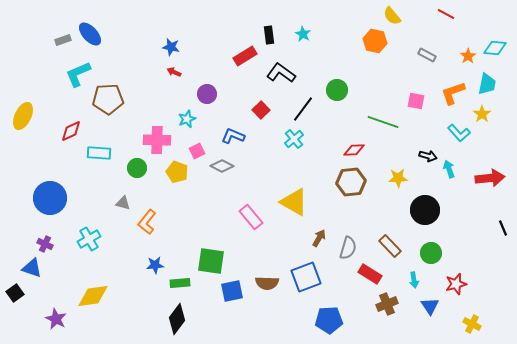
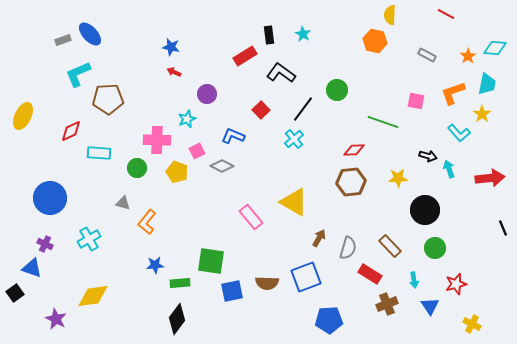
yellow semicircle at (392, 16): moved 2 px left, 1 px up; rotated 42 degrees clockwise
green circle at (431, 253): moved 4 px right, 5 px up
